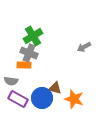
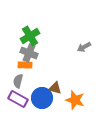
green cross: moved 3 px left
orange rectangle: moved 1 px right
gray semicircle: moved 7 px right; rotated 96 degrees clockwise
orange star: moved 1 px right, 1 px down
